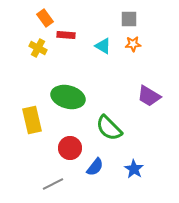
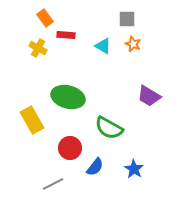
gray square: moved 2 px left
orange star: rotated 28 degrees clockwise
yellow rectangle: rotated 16 degrees counterclockwise
green semicircle: rotated 16 degrees counterclockwise
